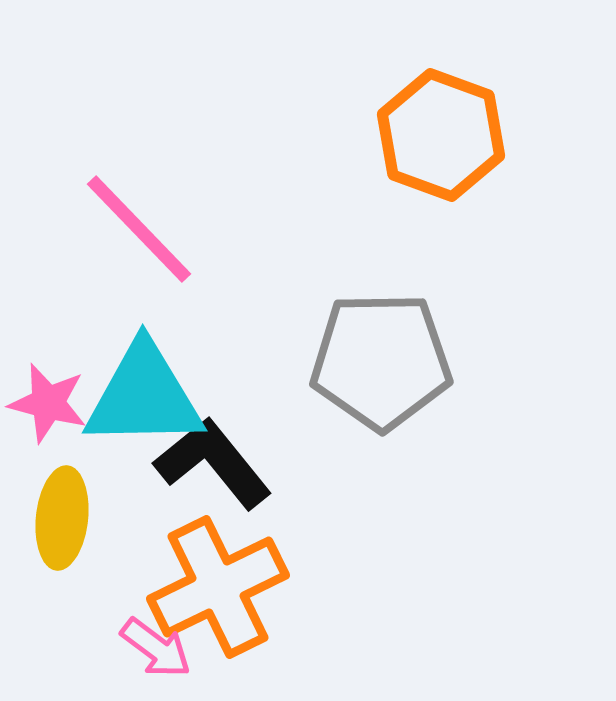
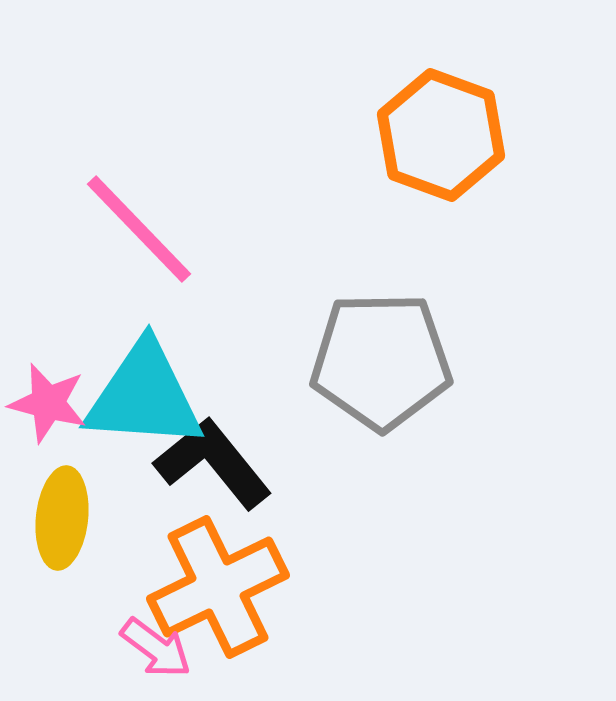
cyan triangle: rotated 5 degrees clockwise
